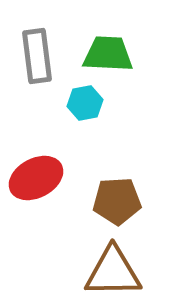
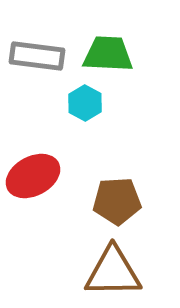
gray rectangle: rotated 76 degrees counterclockwise
cyan hexagon: rotated 20 degrees counterclockwise
red ellipse: moved 3 px left, 2 px up
